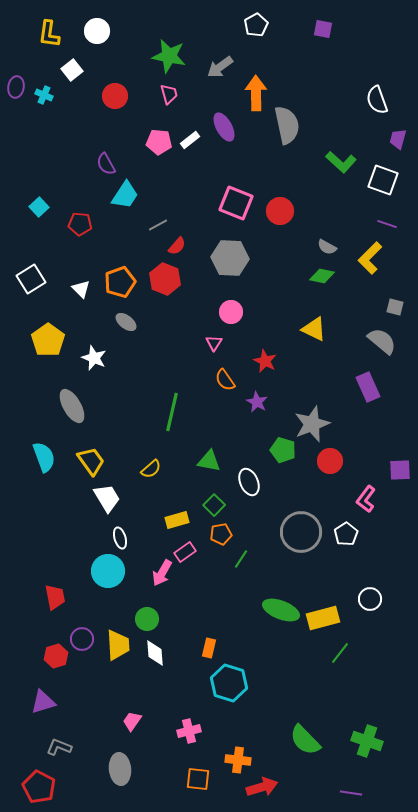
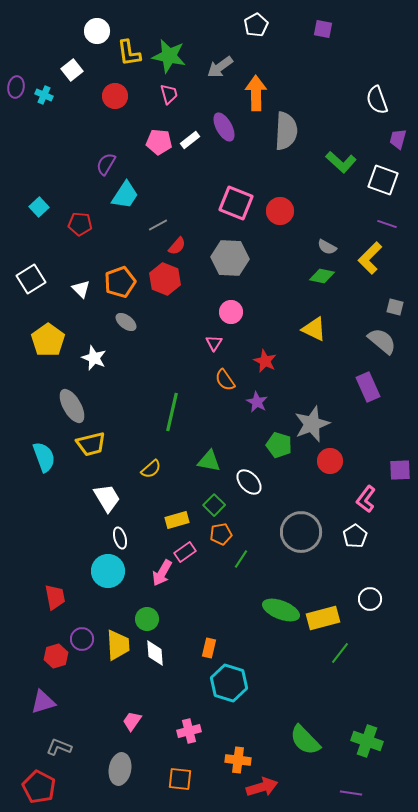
yellow L-shape at (49, 34): moved 80 px right, 19 px down; rotated 16 degrees counterclockwise
gray semicircle at (287, 125): moved 1 px left, 6 px down; rotated 15 degrees clockwise
purple semicircle at (106, 164): rotated 60 degrees clockwise
green pentagon at (283, 450): moved 4 px left, 5 px up
yellow trapezoid at (91, 461): moved 17 px up; rotated 112 degrees clockwise
white ellipse at (249, 482): rotated 20 degrees counterclockwise
white pentagon at (346, 534): moved 9 px right, 2 px down
gray ellipse at (120, 769): rotated 16 degrees clockwise
orange square at (198, 779): moved 18 px left
